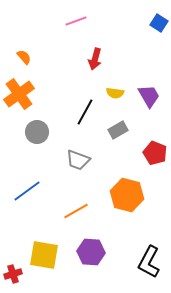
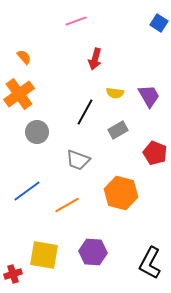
orange hexagon: moved 6 px left, 2 px up
orange line: moved 9 px left, 6 px up
purple hexagon: moved 2 px right
black L-shape: moved 1 px right, 1 px down
